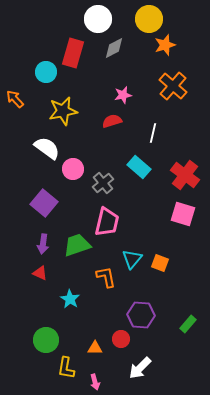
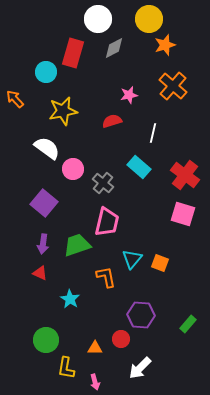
pink star: moved 6 px right
gray cross: rotated 10 degrees counterclockwise
